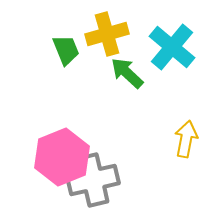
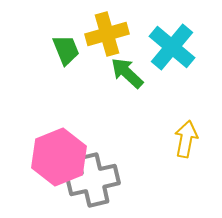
pink hexagon: moved 3 px left
